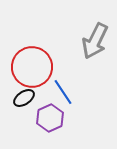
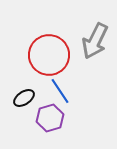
red circle: moved 17 px right, 12 px up
blue line: moved 3 px left, 1 px up
purple hexagon: rotated 8 degrees clockwise
